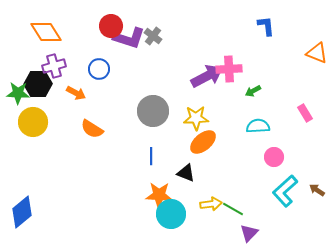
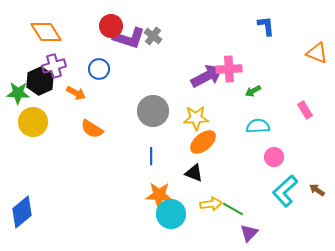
black hexagon: moved 2 px right, 3 px up; rotated 24 degrees counterclockwise
pink rectangle: moved 3 px up
black triangle: moved 8 px right
